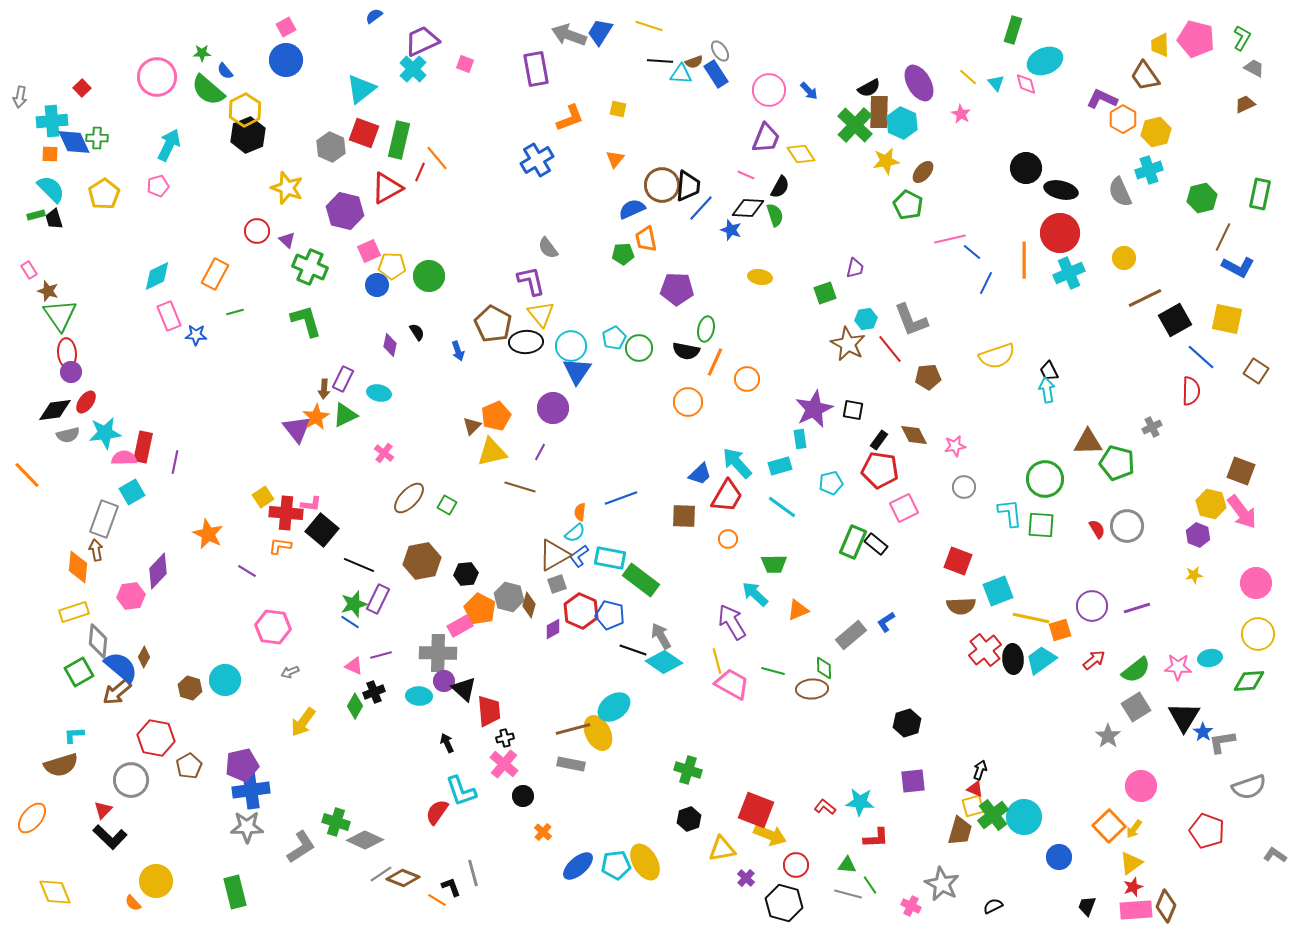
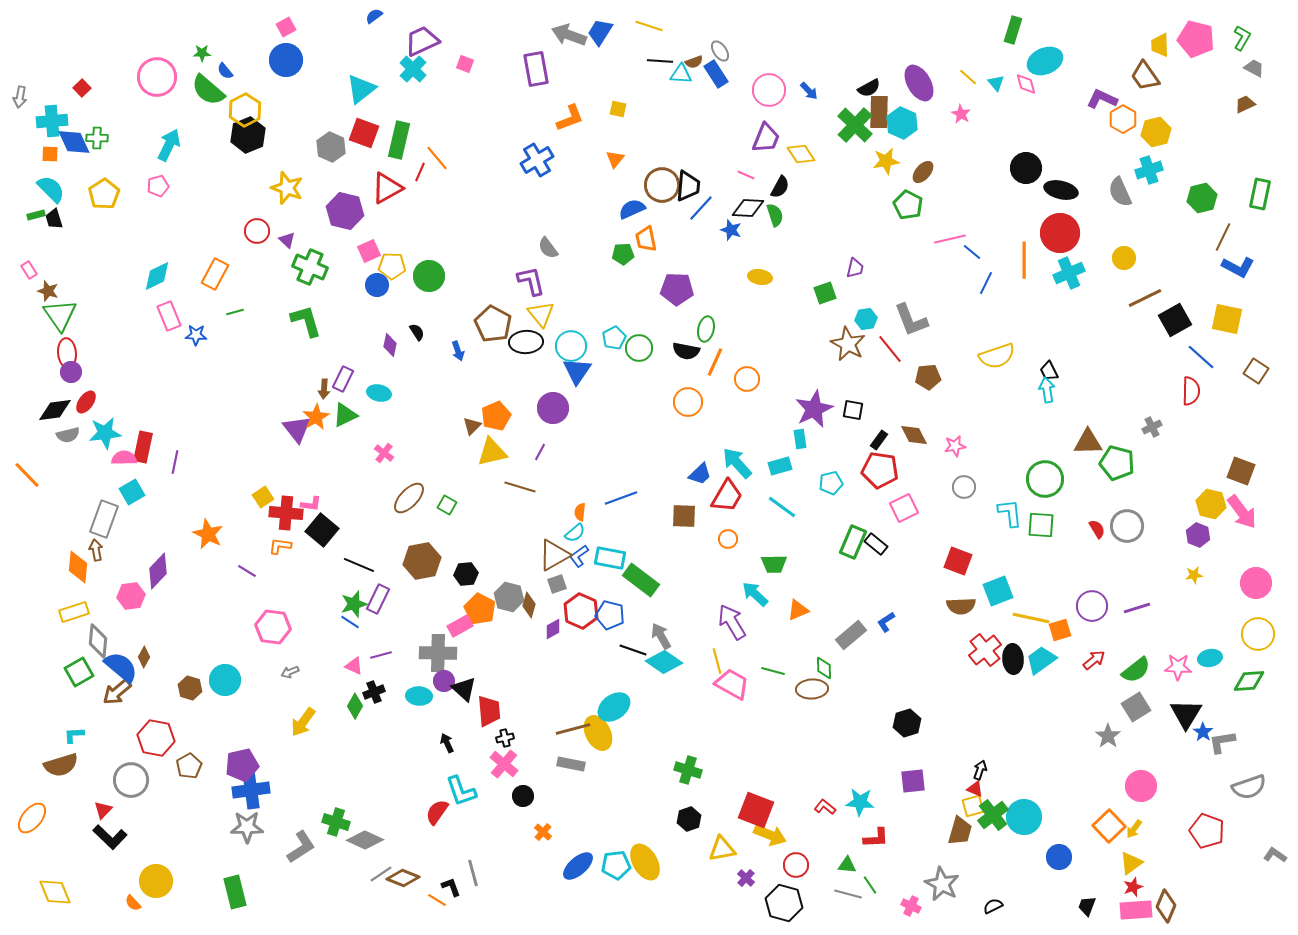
black triangle at (1184, 717): moved 2 px right, 3 px up
